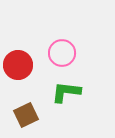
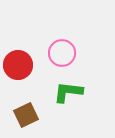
green L-shape: moved 2 px right
